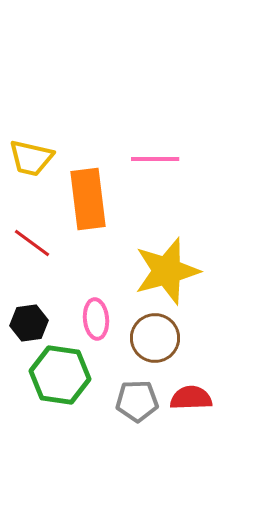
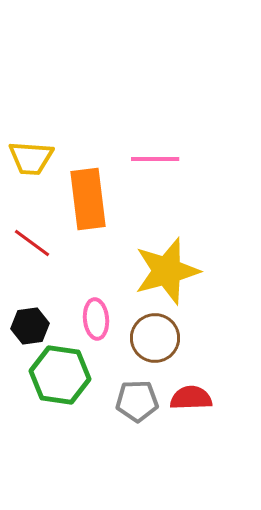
yellow trapezoid: rotated 9 degrees counterclockwise
black hexagon: moved 1 px right, 3 px down
